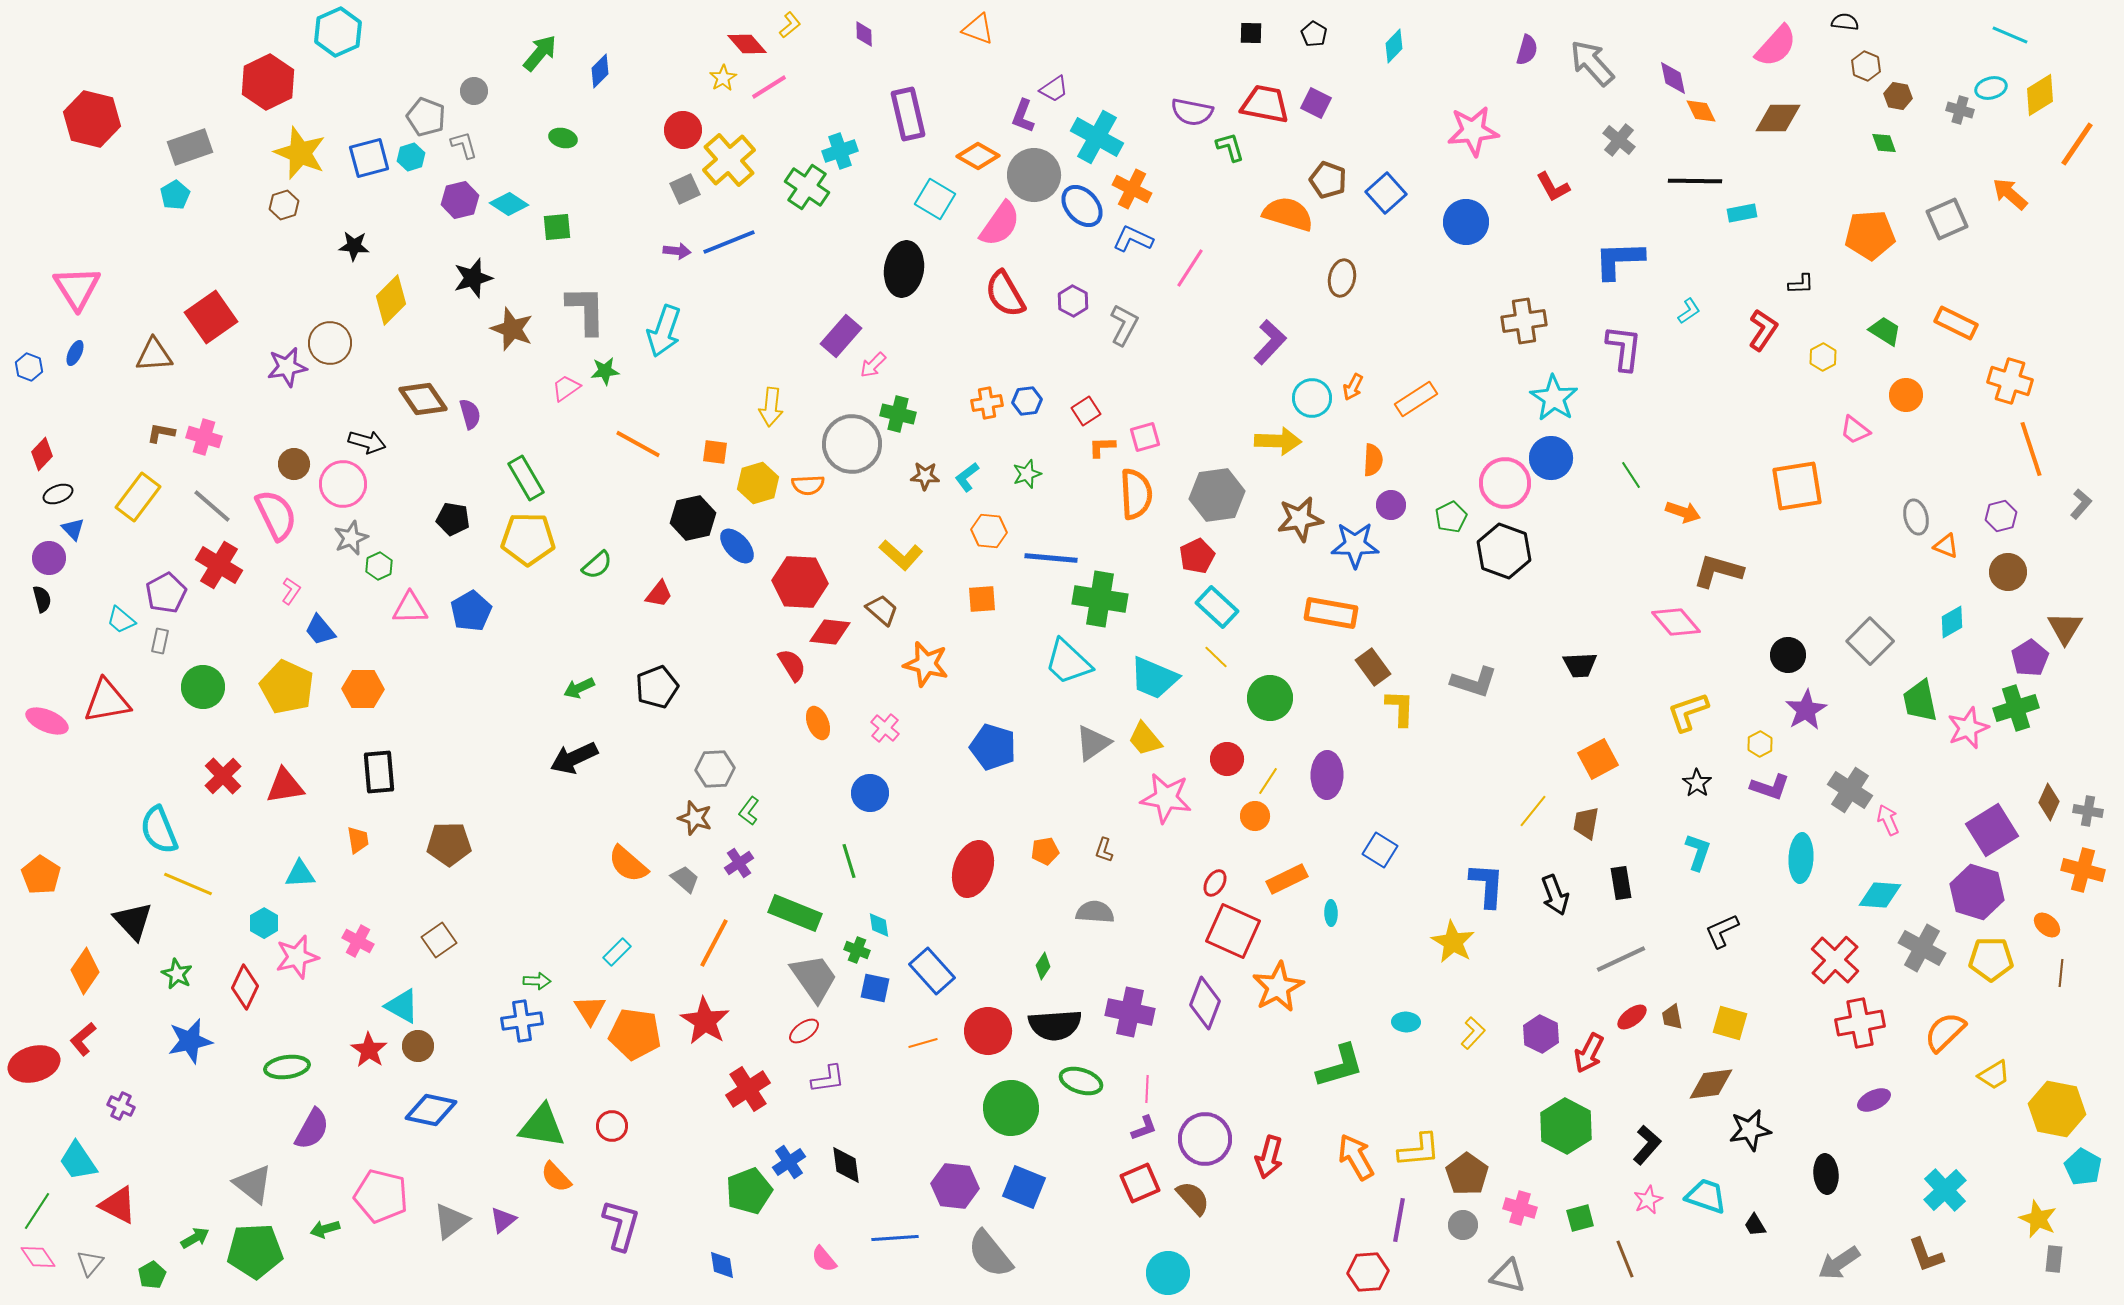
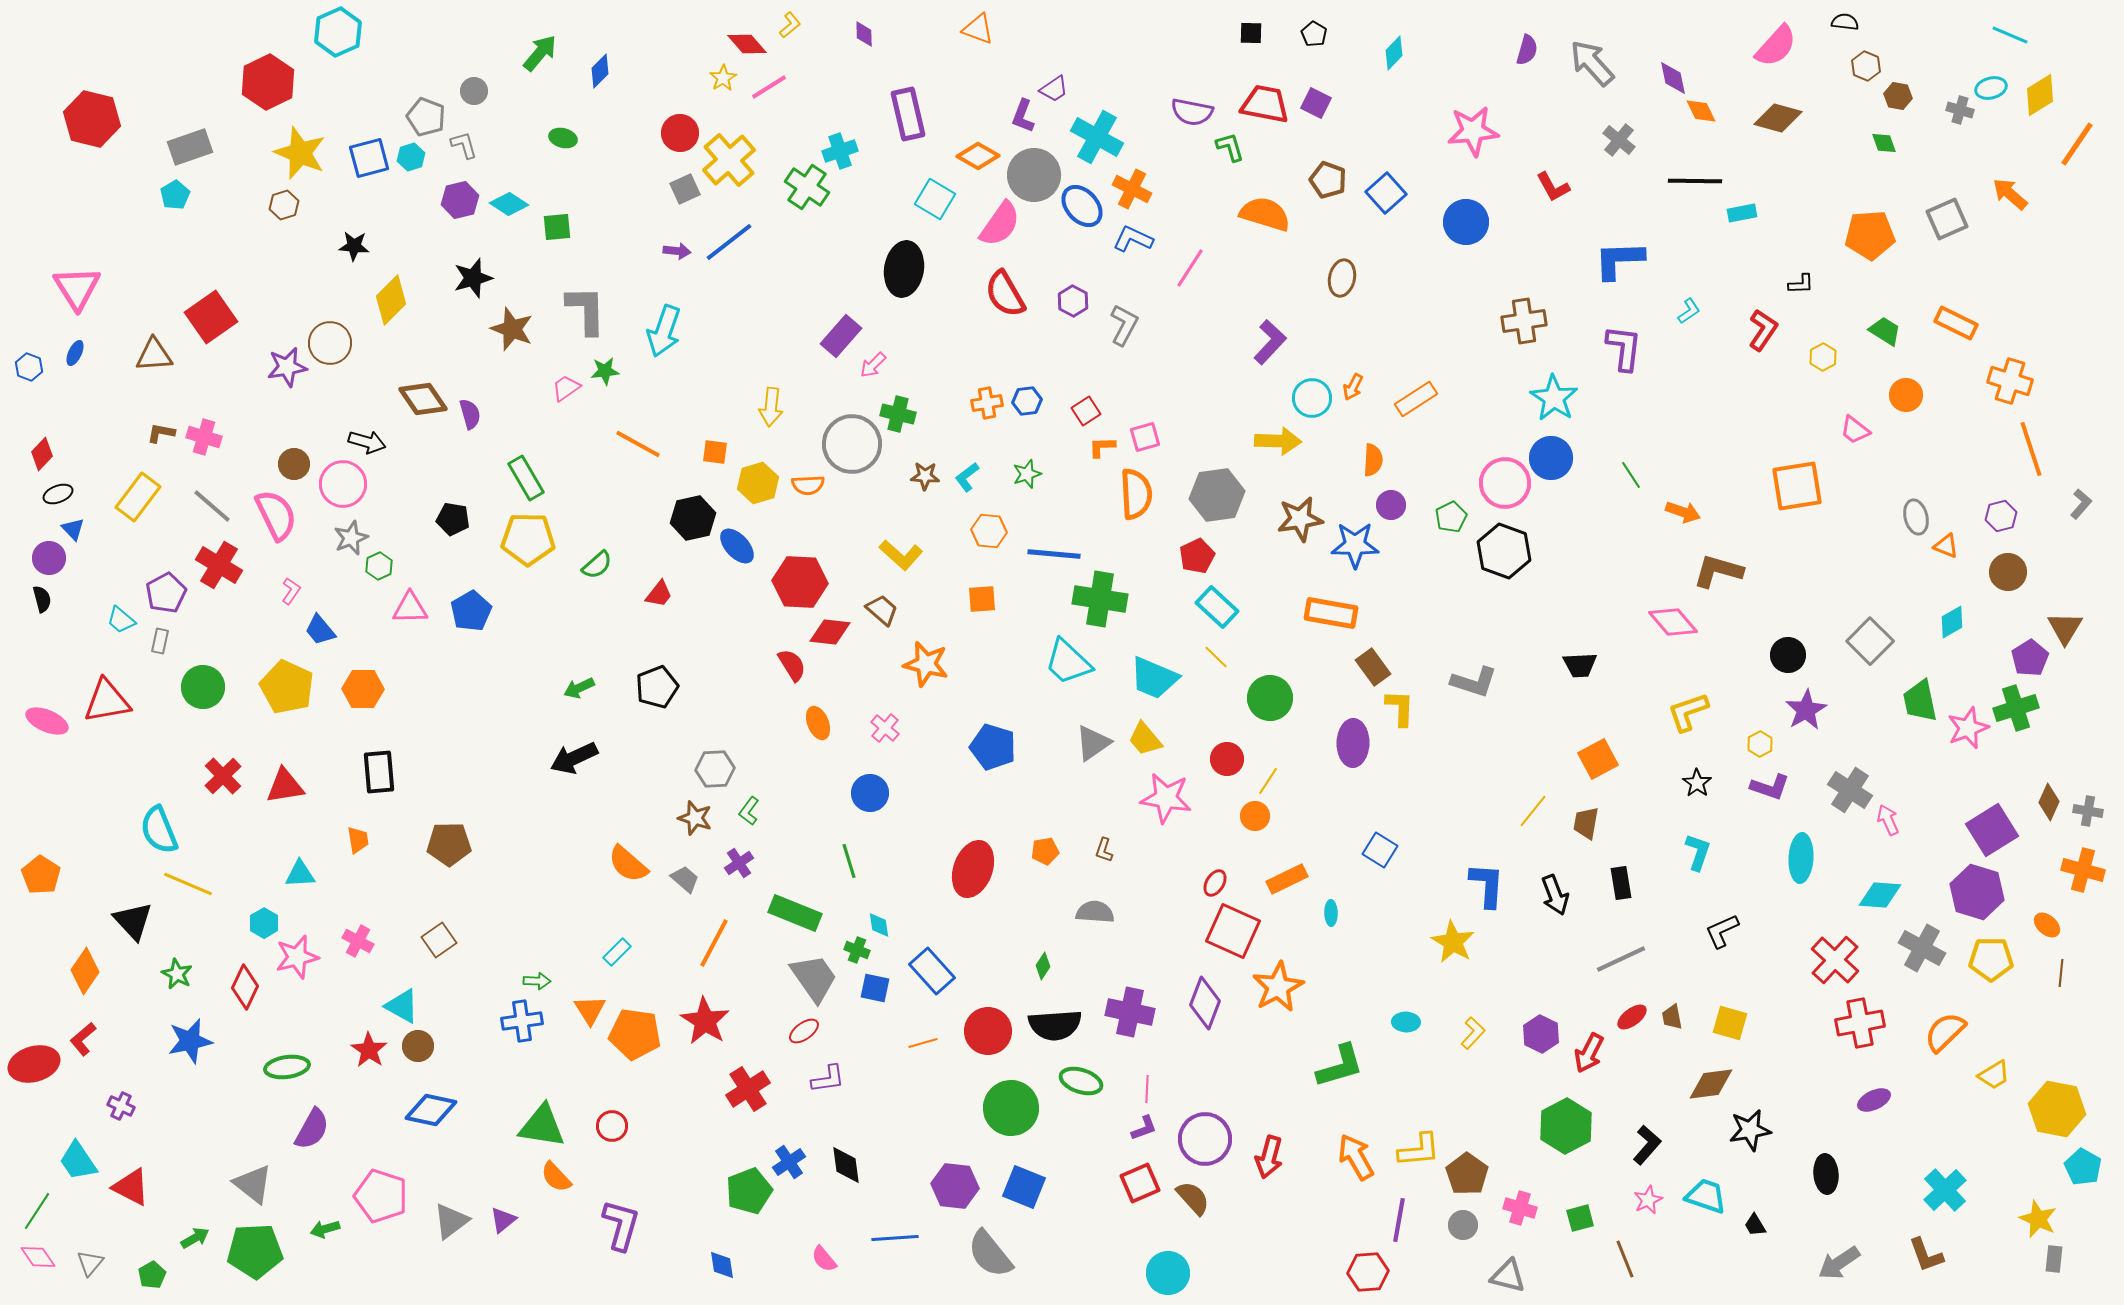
cyan diamond at (1394, 46): moved 7 px down
brown diamond at (1778, 118): rotated 15 degrees clockwise
red circle at (683, 130): moved 3 px left, 3 px down
orange semicircle at (1288, 214): moved 23 px left
blue line at (729, 242): rotated 16 degrees counterclockwise
blue line at (1051, 558): moved 3 px right, 4 px up
pink diamond at (1676, 622): moved 3 px left
purple ellipse at (1327, 775): moved 26 px right, 32 px up
green hexagon at (1566, 1126): rotated 4 degrees clockwise
pink pentagon at (381, 1196): rotated 4 degrees clockwise
red triangle at (118, 1205): moved 13 px right, 18 px up
